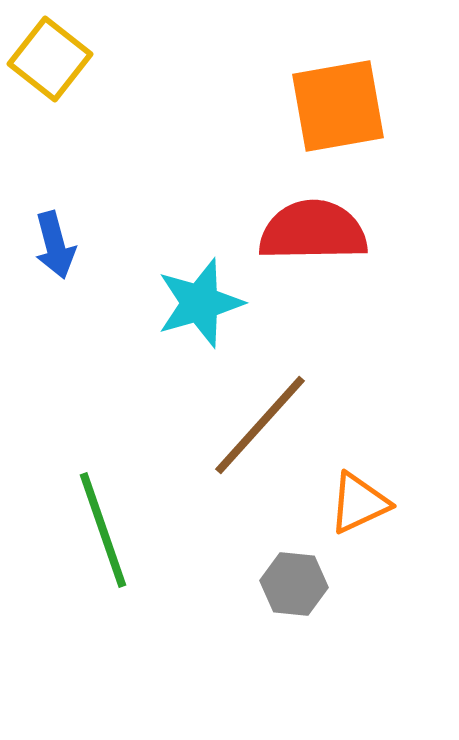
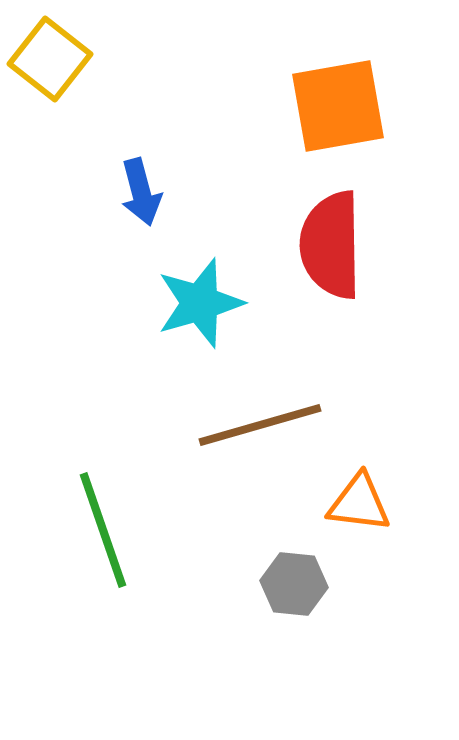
red semicircle: moved 18 px right, 14 px down; rotated 90 degrees counterclockwise
blue arrow: moved 86 px right, 53 px up
brown line: rotated 32 degrees clockwise
orange triangle: rotated 32 degrees clockwise
